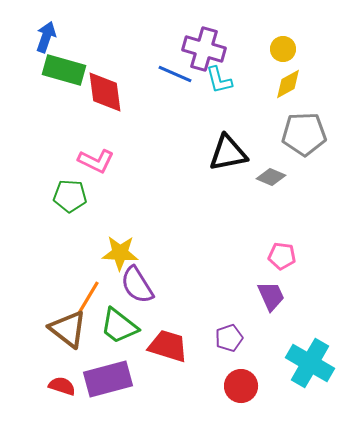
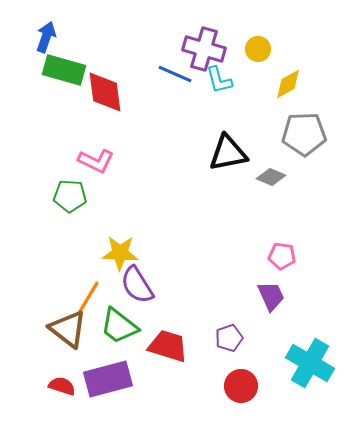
yellow circle: moved 25 px left
